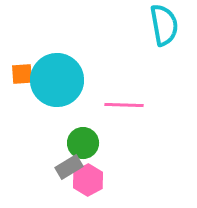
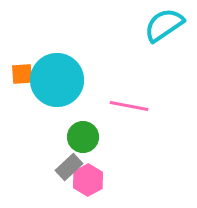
cyan semicircle: rotated 114 degrees counterclockwise
pink line: moved 5 px right, 1 px down; rotated 9 degrees clockwise
green circle: moved 6 px up
gray rectangle: rotated 12 degrees counterclockwise
